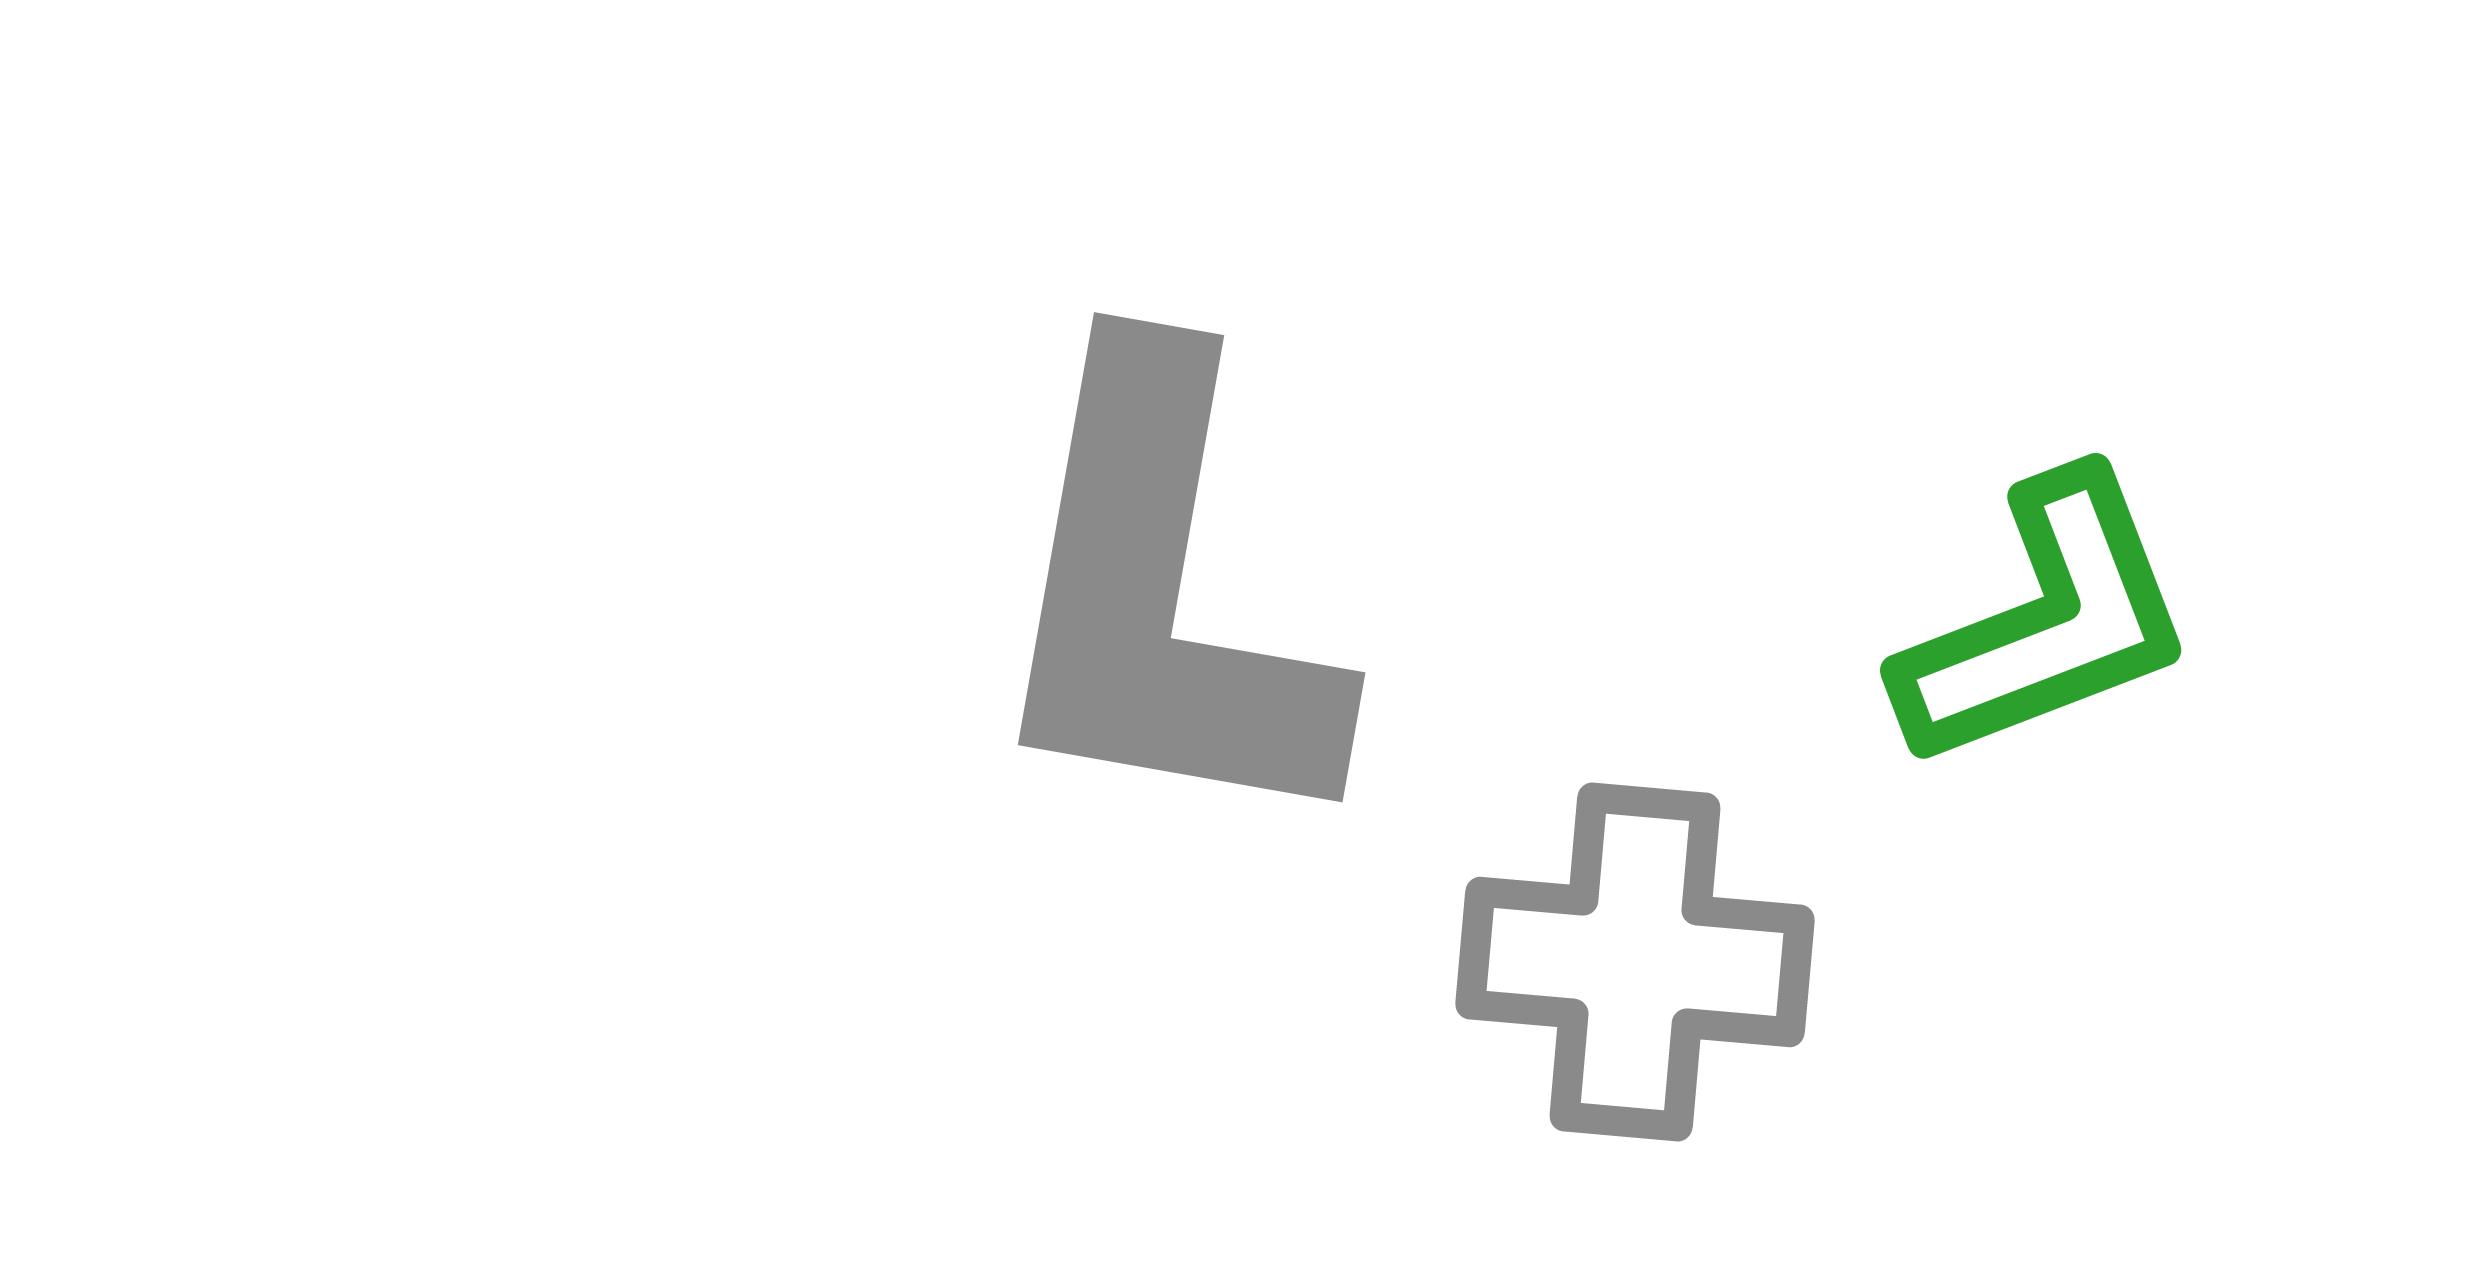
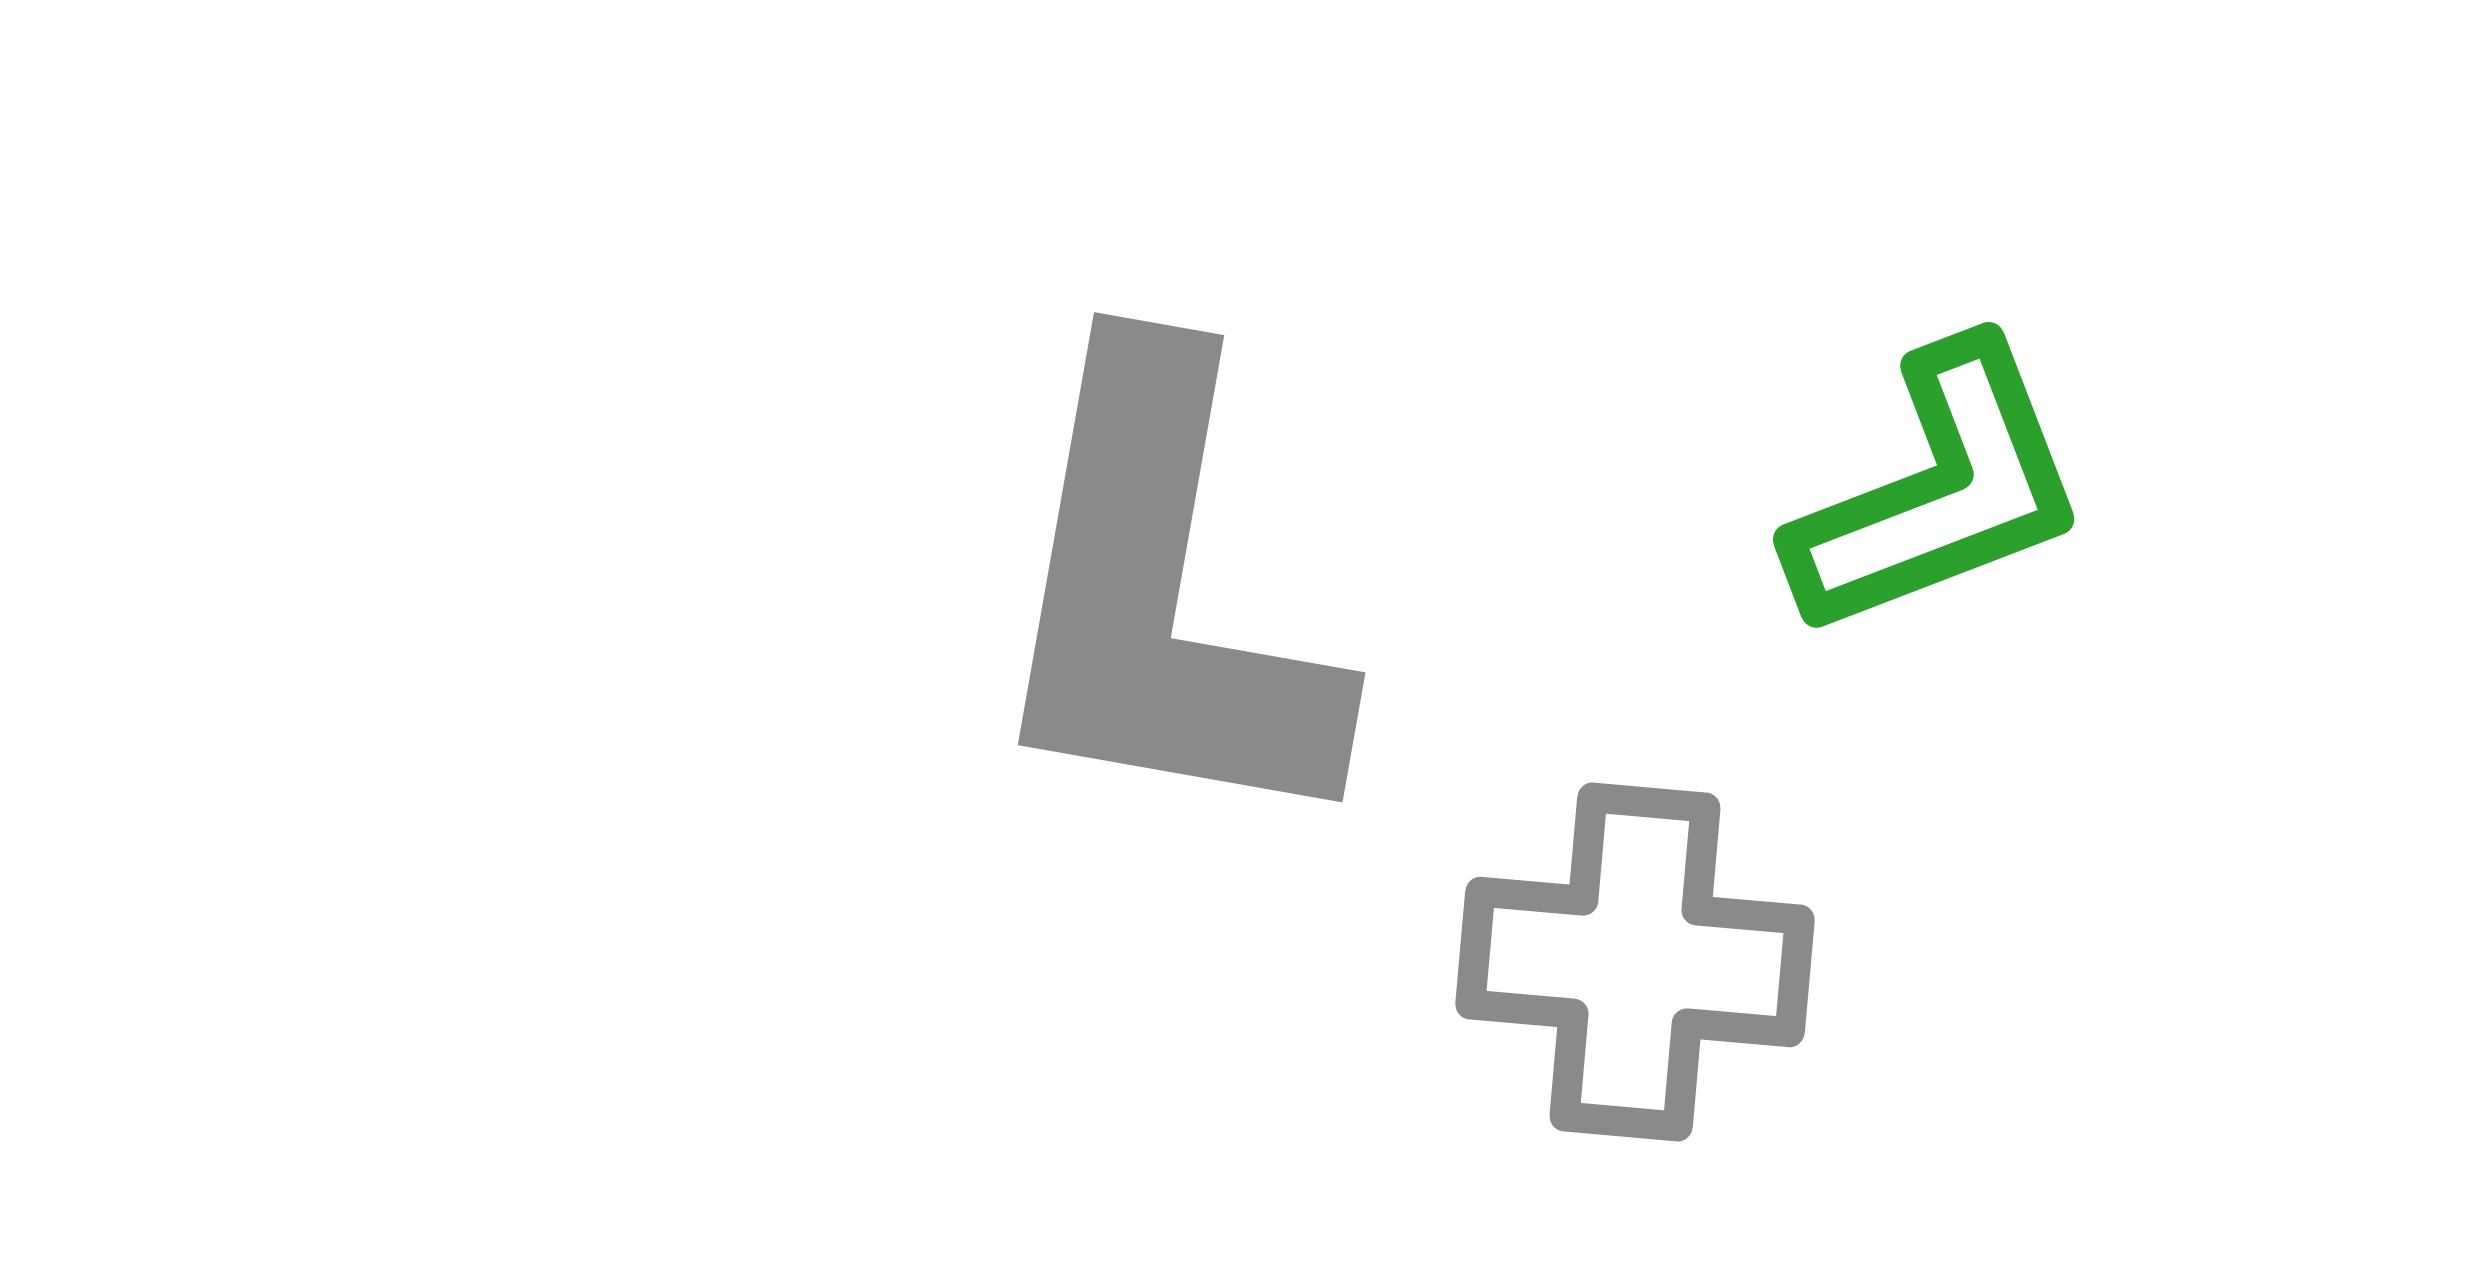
green L-shape: moved 107 px left, 131 px up
